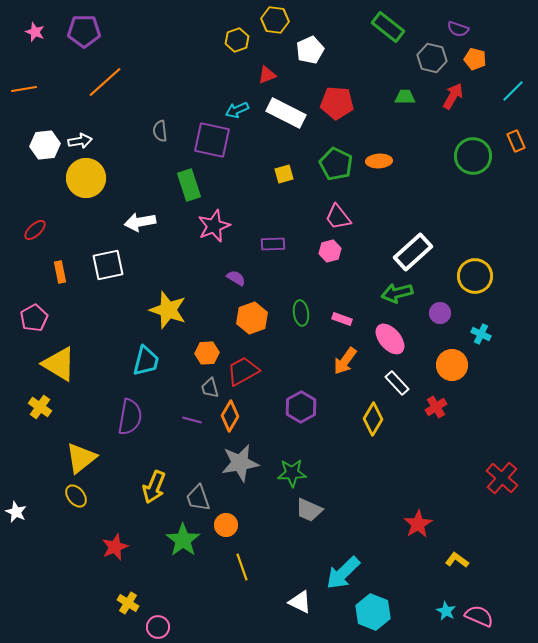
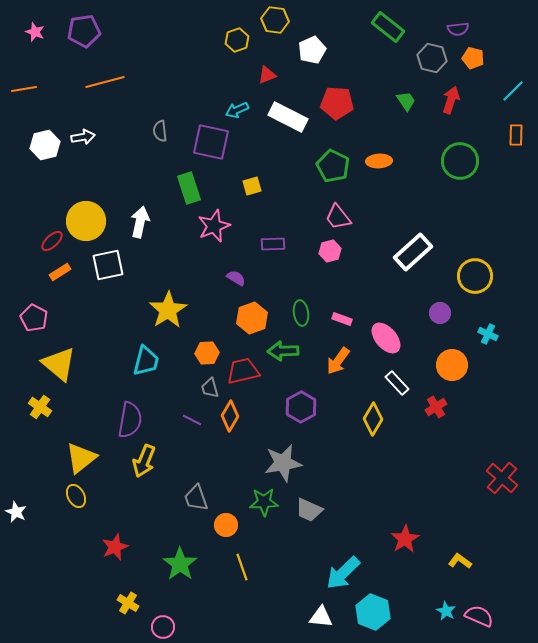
purple semicircle at (458, 29): rotated 25 degrees counterclockwise
purple pentagon at (84, 31): rotated 8 degrees counterclockwise
white pentagon at (310, 50): moved 2 px right
orange pentagon at (475, 59): moved 2 px left, 1 px up
orange line at (105, 82): rotated 27 degrees clockwise
red arrow at (453, 96): moved 2 px left, 4 px down; rotated 12 degrees counterclockwise
green trapezoid at (405, 97): moved 1 px right, 4 px down; rotated 55 degrees clockwise
white rectangle at (286, 113): moved 2 px right, 4 px down
purple square at (212, 140): moved 1 px left, 2 px down
white arrow at (80, 141): moved 3 px right, 4 px up
orange rectangle at (516, 141): moved 6 px up; rotated 25 degrees clockwise
white hexagon at (45, 145): rotated 8 degrees counterclockwise
green circle at (473, 156): moved 13 px left, 5 px down
green pentagon at (336, 164): moved 3 px left, 2 px down
yellow square at (284, 174): moved 32 px left, 12 px down
yellow circle at (86, 178): moved 43 px down
green rectangle at (189, 185): moved 3 px down
white arrow at (140, 222): rotated 112 degrees clockwise
red ellipse at (35, 230): moved 17 px right, 11 px down
orange rectangle at (60, 272): rotated 70 degrees clockwise
green arrow at (397, 293): moved 114 px left, 58 px down; rotated 12 degrees clockwise
yellow star at (168, 310): rotated 21 degrees clockwise
pink pentagon at (34, 318): rotated 16 degrees counterclockwise
cyan cross at (481, 334): moved 7 px right
pink ellipse at (390, 339): moved 4 px left, 1 px up
orange arrow at (345, 361): moved 7 px left
yellow triangle at (59, 364): rotated 9 degrees clockwise
red trapezoid at (243, 371): rotated 16 degrees clockwise
purple semicircle at (130, 417): moved 3 px down
purple line at (192, 420): rotated 12 degrees clockwise
gray star at (240, 463): moved 43 px right
green star at (292, 473): moved 28 px left, 29 px down
yellow arrow at (154, 487): moved 10 px left, 26 px up
yellow ellipse at (76, 496): rotated 10 degrees clockwise
gray trapezoid at (198, 498): moved 2 px left
red star at (418, 524): moved 13 px left, 15 px down
green star at (183, 540): moved 3 px left, 24 px down
yellow L-shape at (457, 560): moved 3 px right, 1 px down
white triangle at (300, 602): moved 21 px right, 15 px down; rotated 20 degrees counterclockwise
pink circle at (158, 627): moved 5 px right
